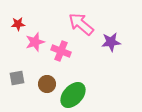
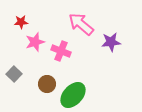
red star: moved 3 px right, 2 px up
gray square: moved 3 px left, 4 px up; rotated 35 degrees counterclockwise
